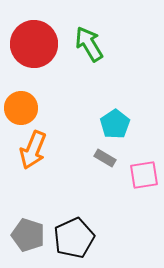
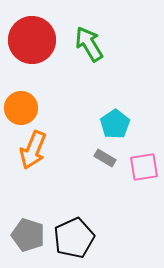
red circle: moved 2 px left, 4 px up
pink square: moved 8 px up
